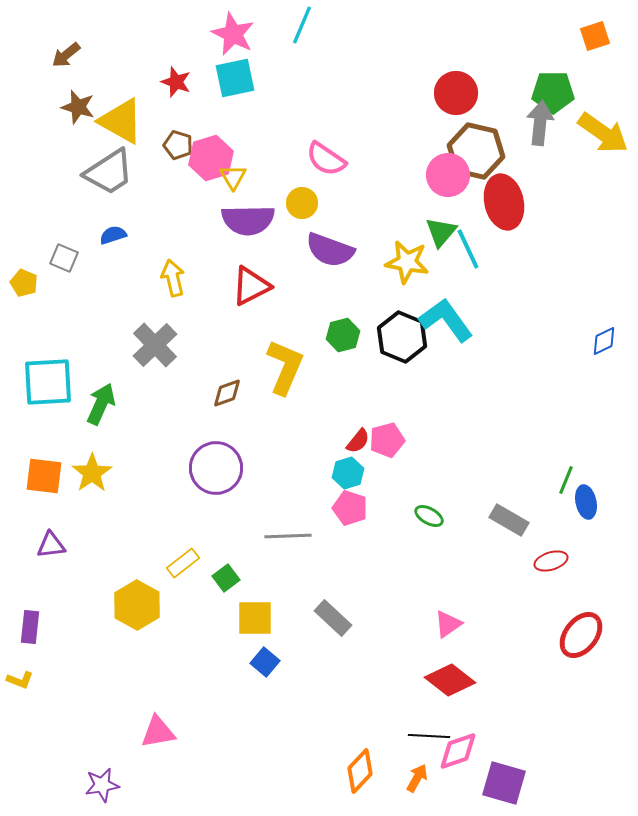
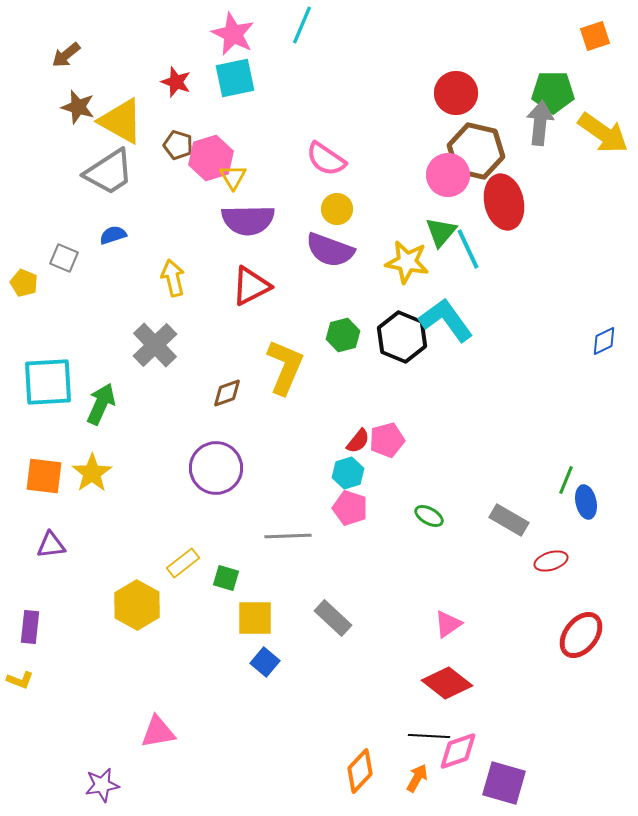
yellow circle at (302, 203): moved 35 px right, 6 px down
green square at (226, 578): rotated 36 degrees counterclockwise
red diamond at (450, 680): moved 3 px left, 3 px down
